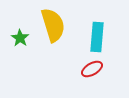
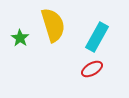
cyan rectangle: rotated 24 degrees clockwise
